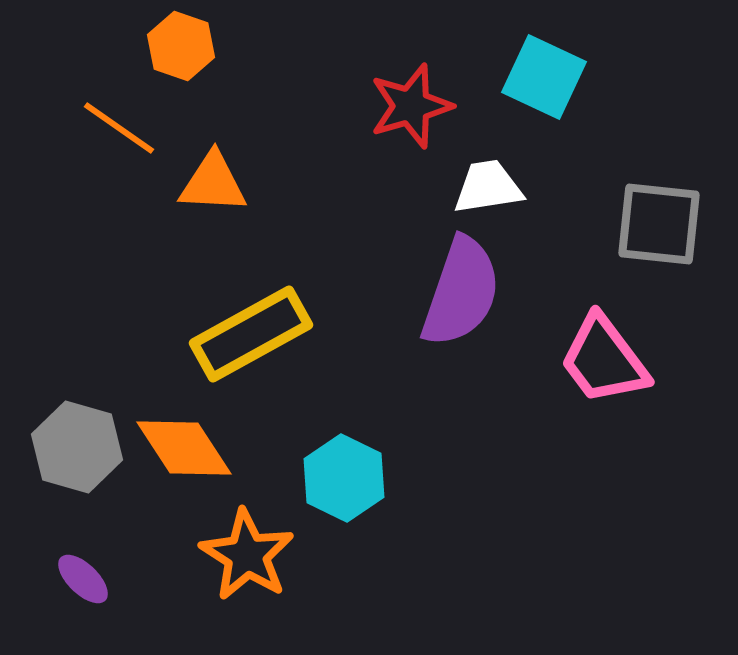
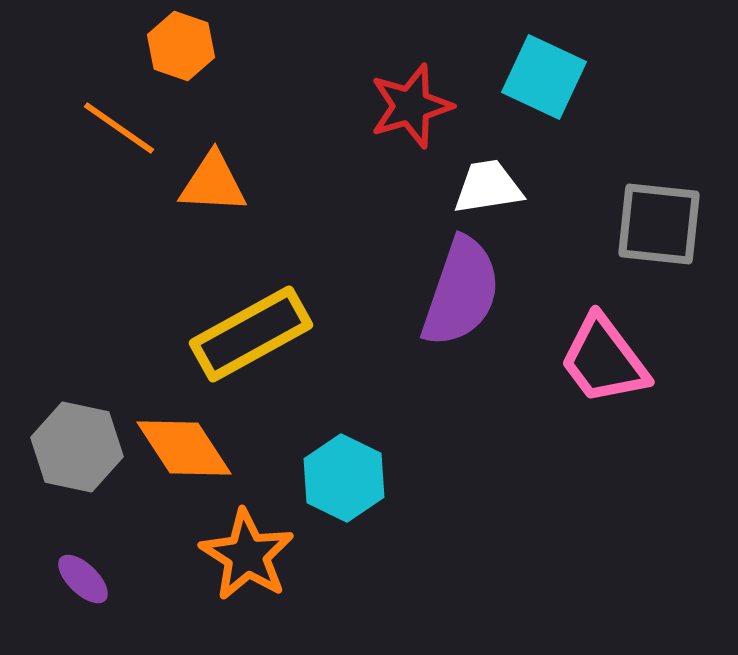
gray hexagon: rotated 4 degrees counterclockwise
